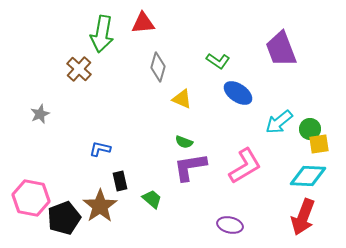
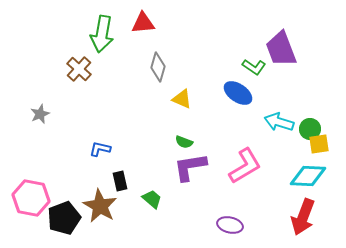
green L-shape: moved 36 px right, 6 px down
cyan arrow: rotated 56 degrees clockwise
brown star: rotated 8 degrees counterclockwise
